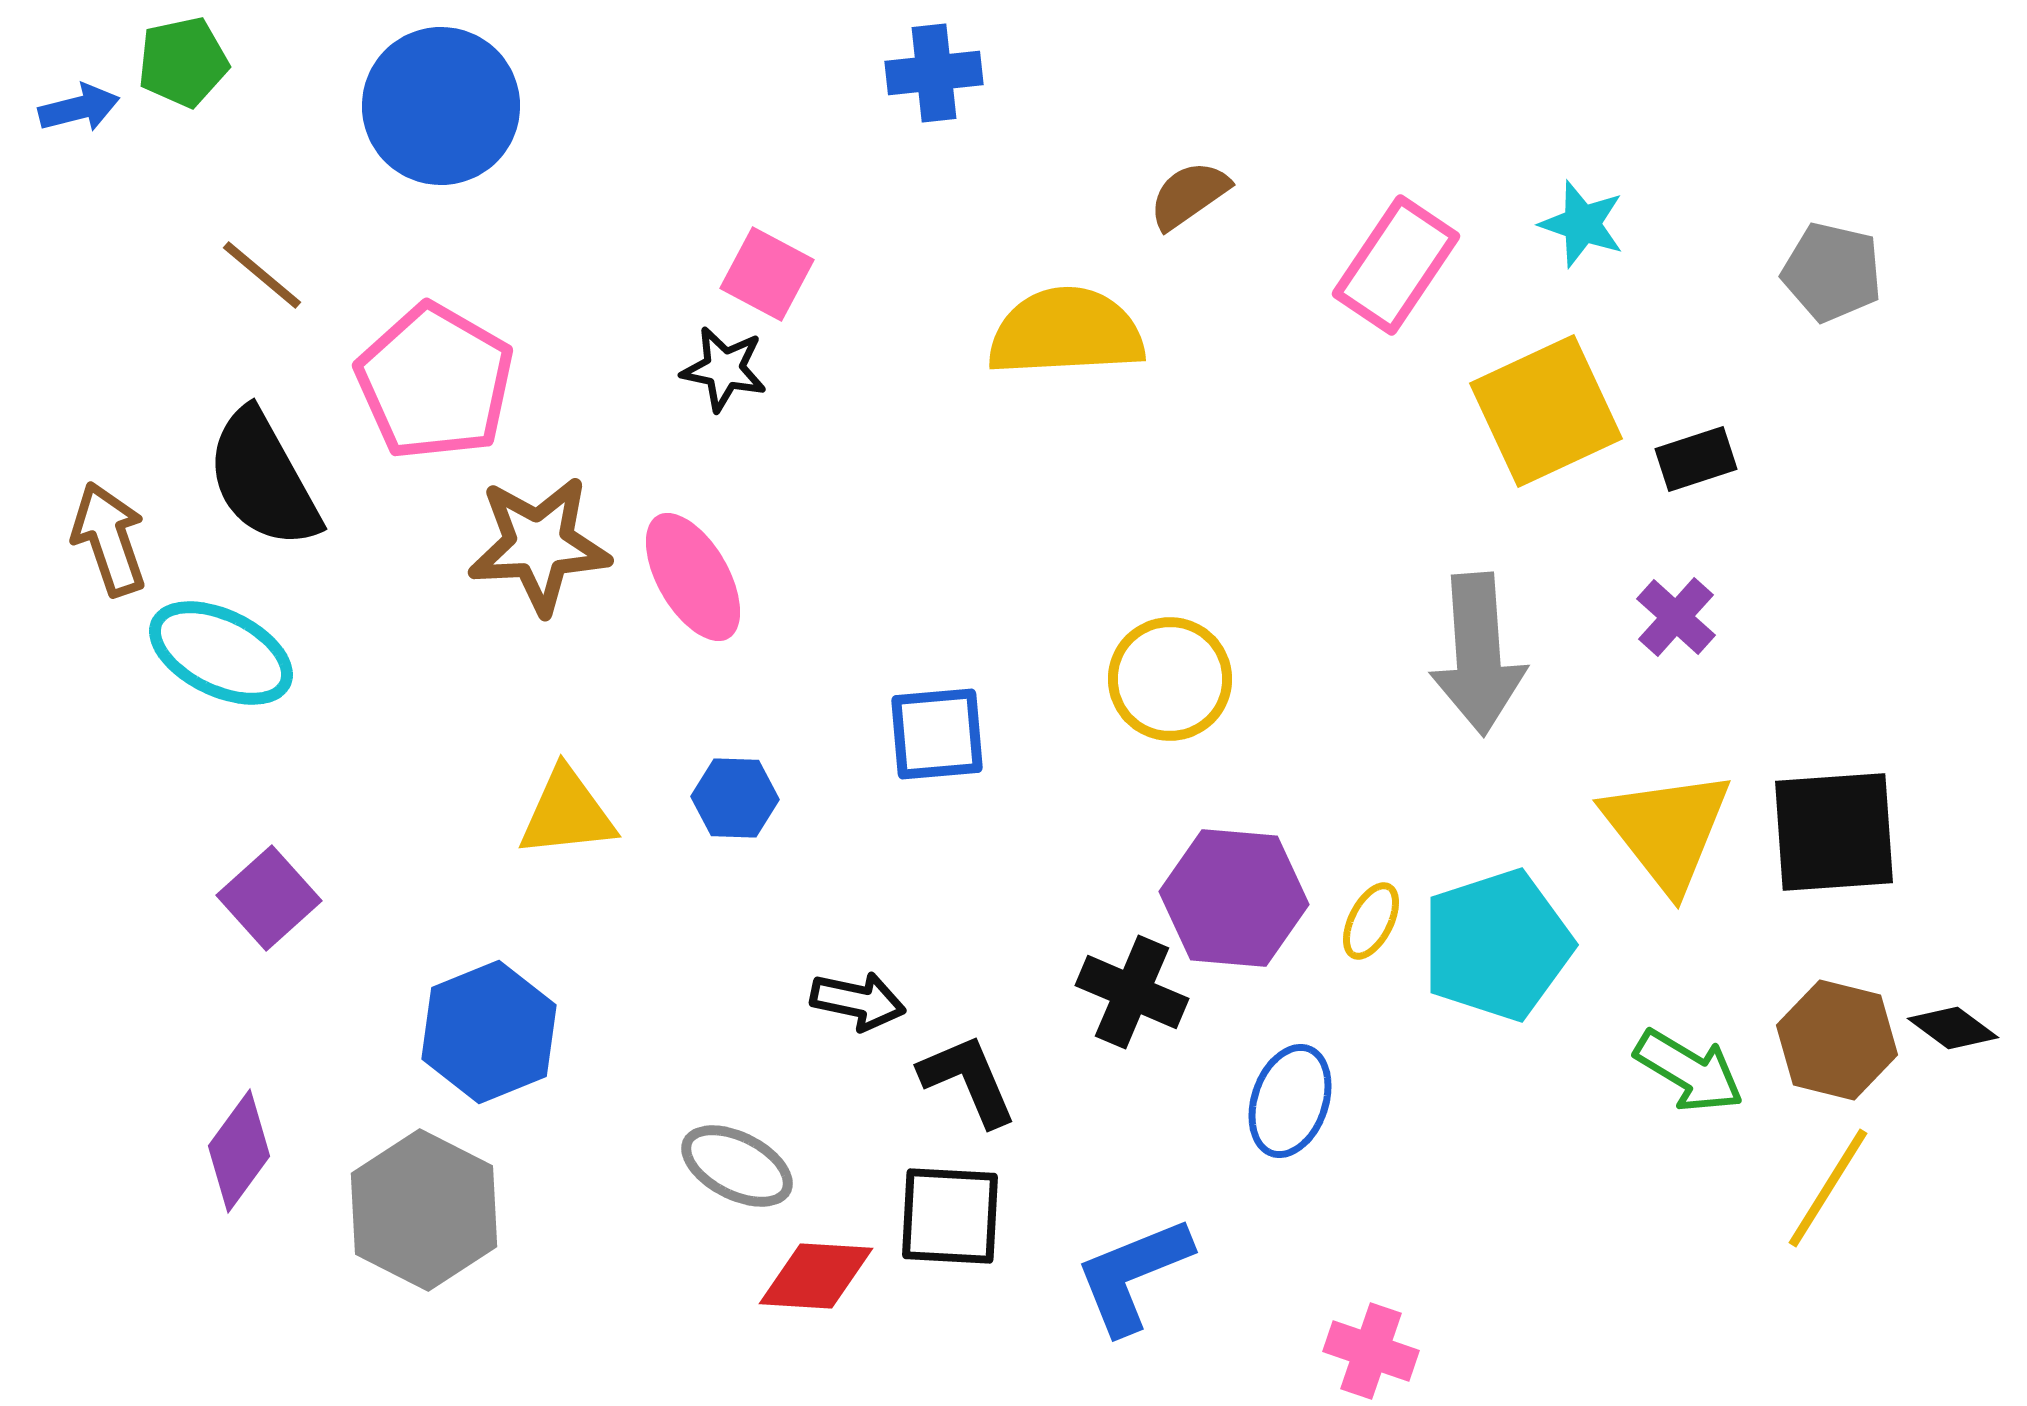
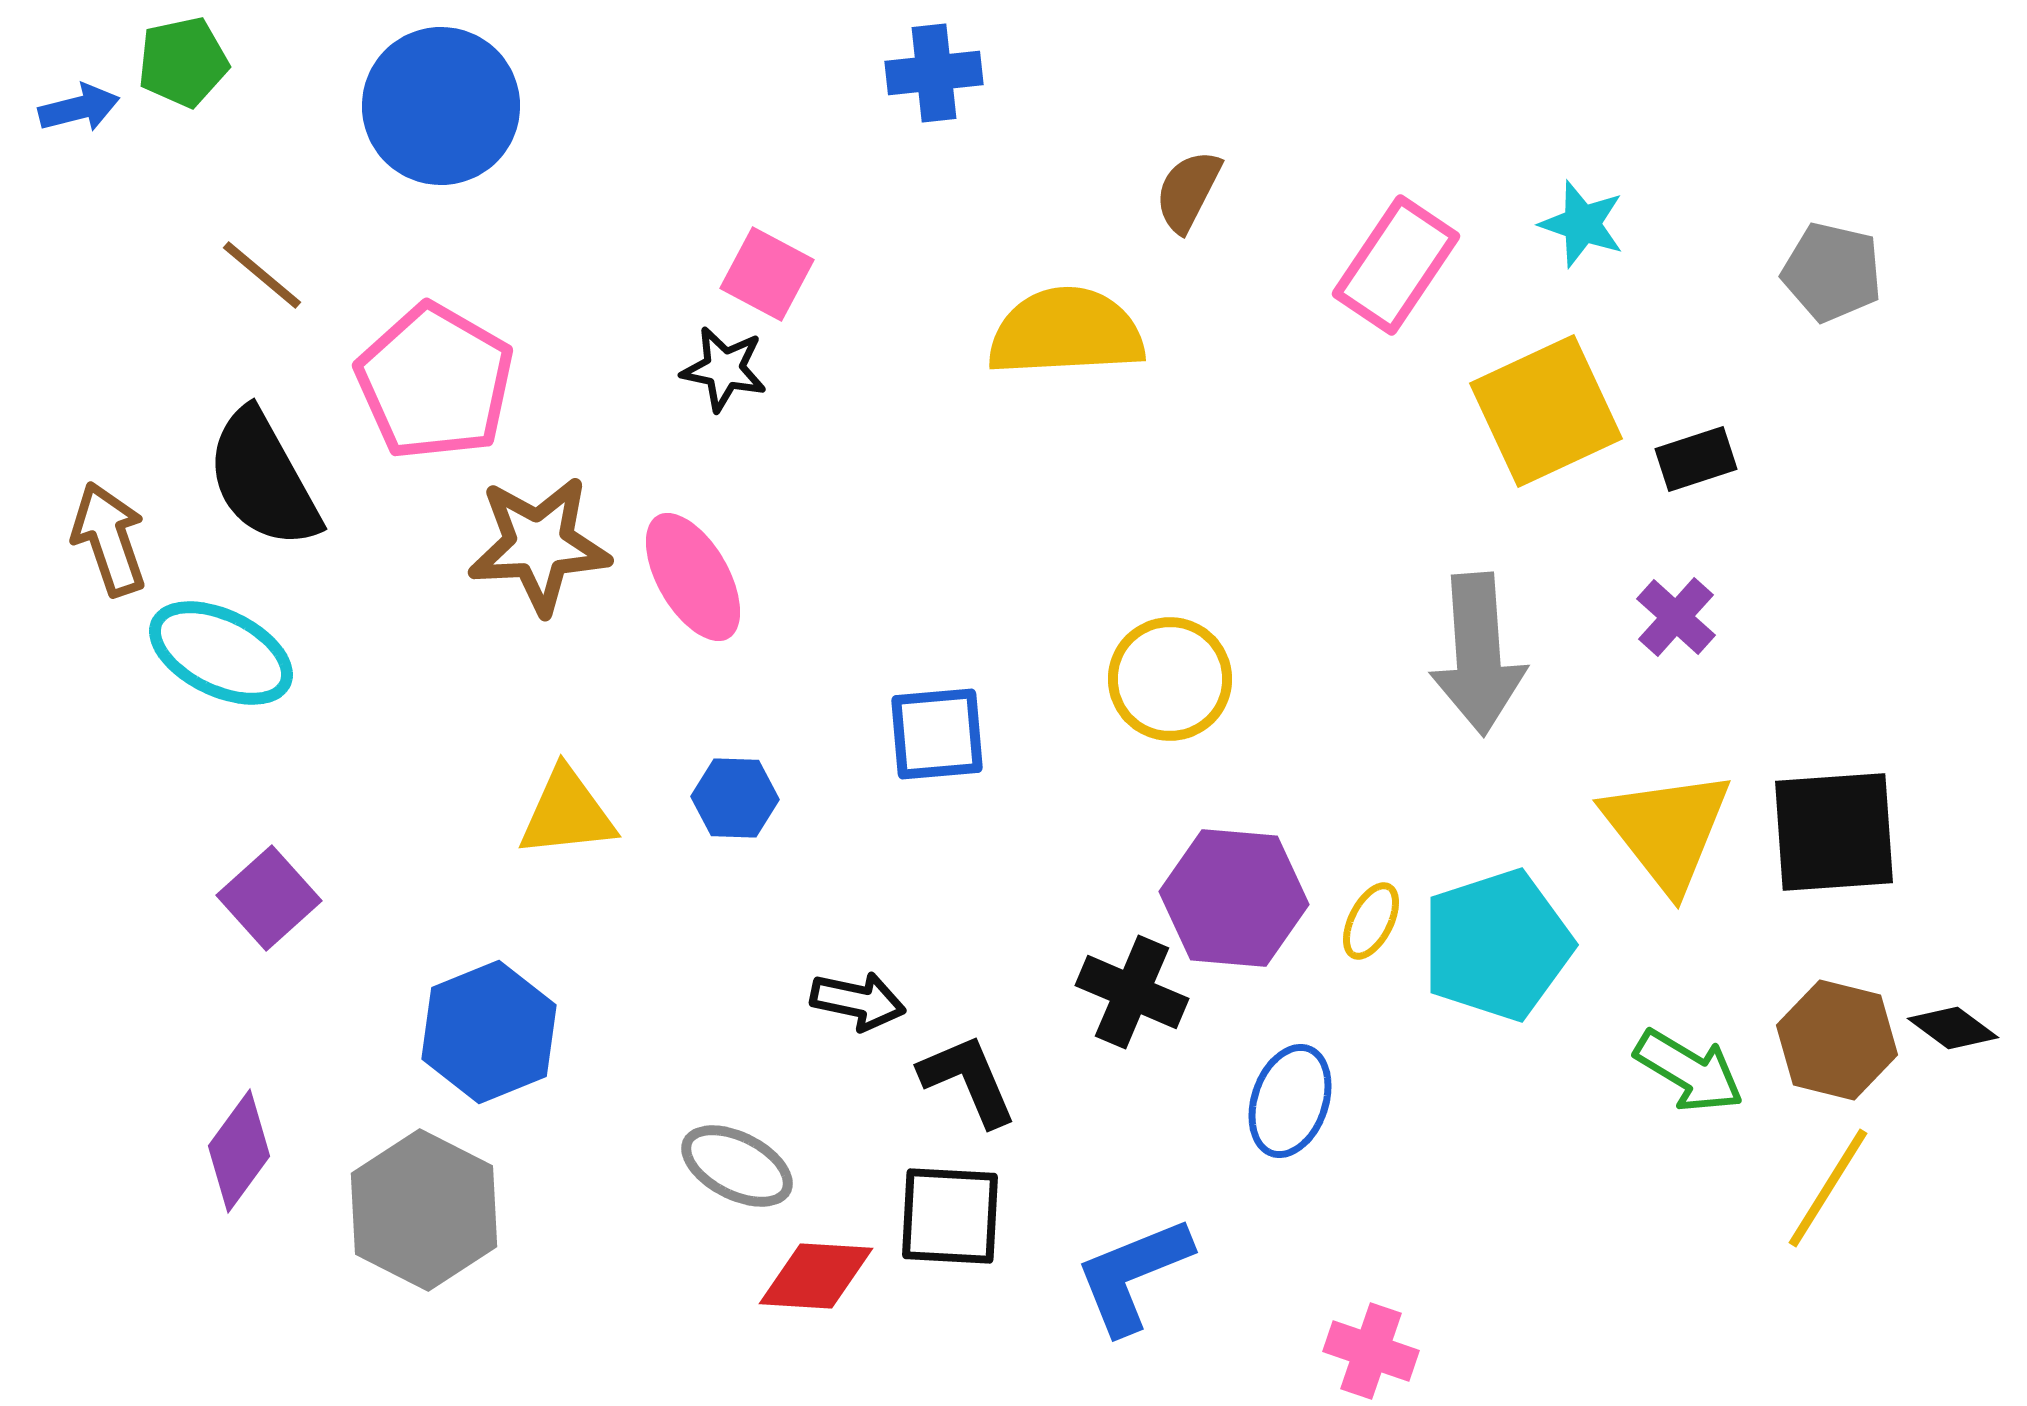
brown semicircle at (1189, 195): moved 1 px left, 4 px up; rotated 28 degrees counterclockwise
